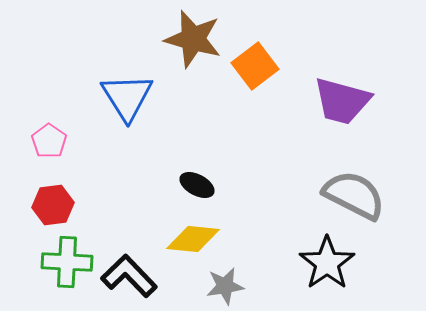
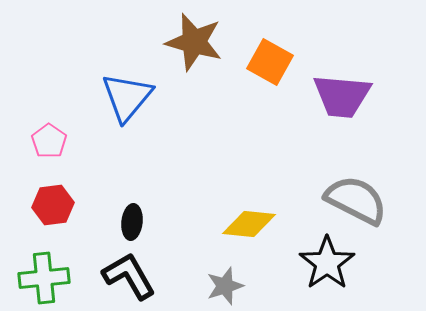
brown star: moved 1 px right, 3 px down
orange square: moved 15 px right, 4 px up; rotated 24 degrees counterclockwise
blue triangle: rotated 12 degrees clockwise
purple trapezoid: moved 5 px up; rotated 10 degrees counterclockwise
black ellipse: moved 65 px left, 37 px down; rotated 68 degrees clockwise
gray semicircle: moved 2 px right, 5 px down
yellow diamond: moved 56 px right, 15 px up
green cross: moved 23 px left, 16 px down; rotated 9 degrees counterclockwise
black L-shape: rotated 14 degrees clockwise
gray star: rotated 9 degrees counterclockwise
